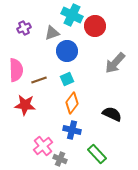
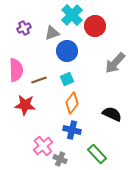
cyan cross: rotated 20 degrees clockwise
